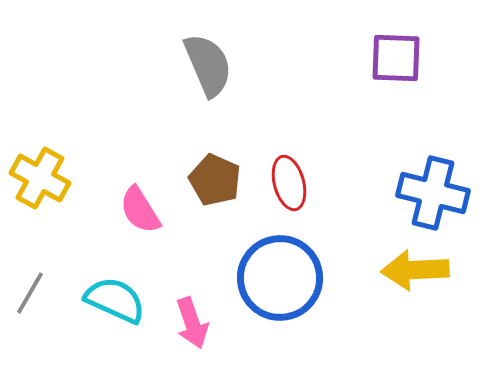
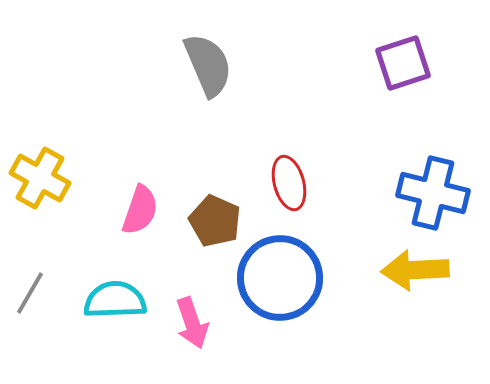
purple square: moved 7 px right, 5 px down; rotated 20 degrees counterclockwise
brown pentagon: moved 41 px down
pink semicircle: rotated 129 degrees counterclockwise
cyan semicircle: rotated 26 degrees counterclockwise
